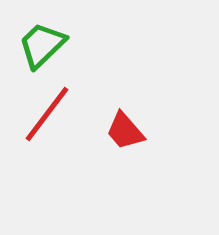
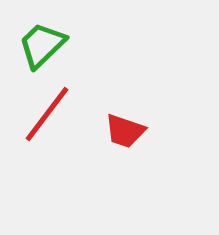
red trapezoid: rotated 30 degrees counterclockwise
